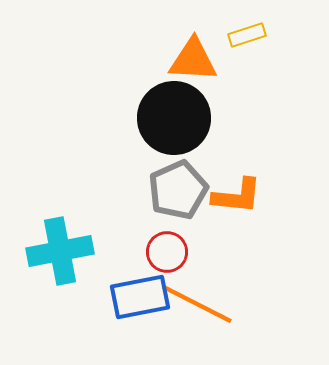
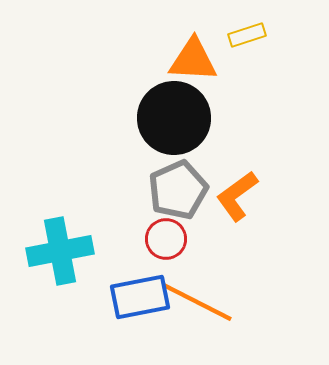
orange L-shape: rotated 138 degrees clockwise
red circle: moved 1 px left, 13 px up
orange line: moved 2 px up
